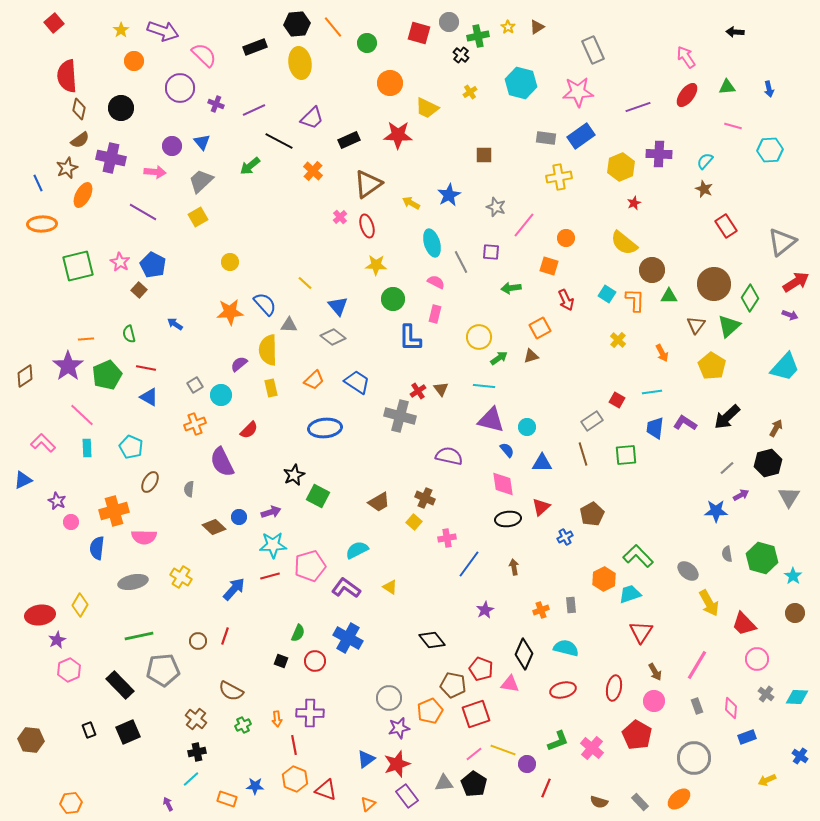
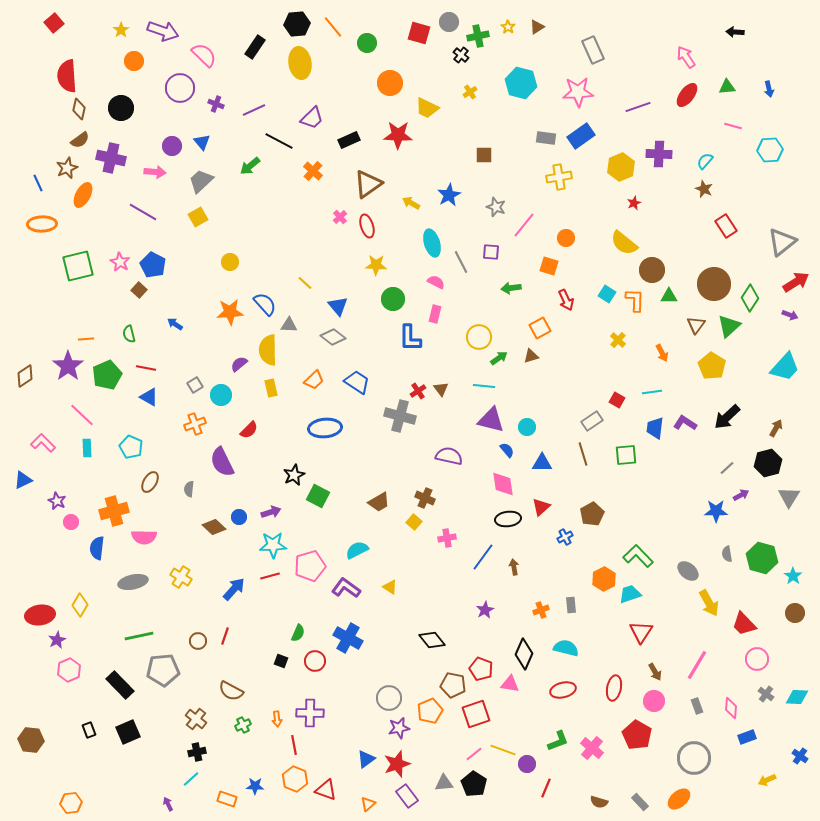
black rectangle at (255, 47): rotated 35 degrees counterclockwise
blue line at (469, 564): moved 14 px right, 7 px up
